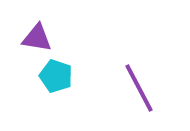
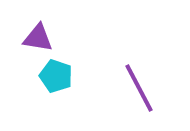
purple triangle: moved 1 px right
